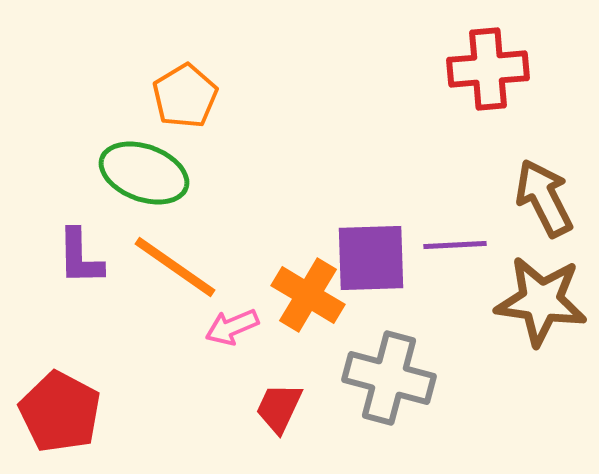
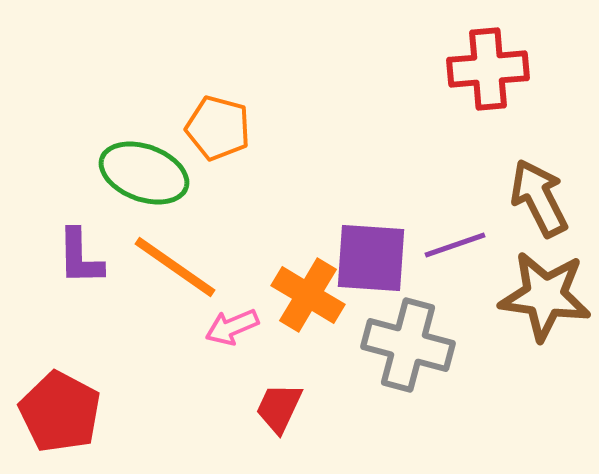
orange pentagon: moved 33 px right, 32 px down; rotated 26 degrees counterclockwise
brown arrow: moved 5 px left
purple line: rotated 16 degrees counterclockwise
purple square: rotated 6 degrees clockwise
brown star: moved 4 px right, 5 px up
gray cross: moved 19 px right, 33 px up
